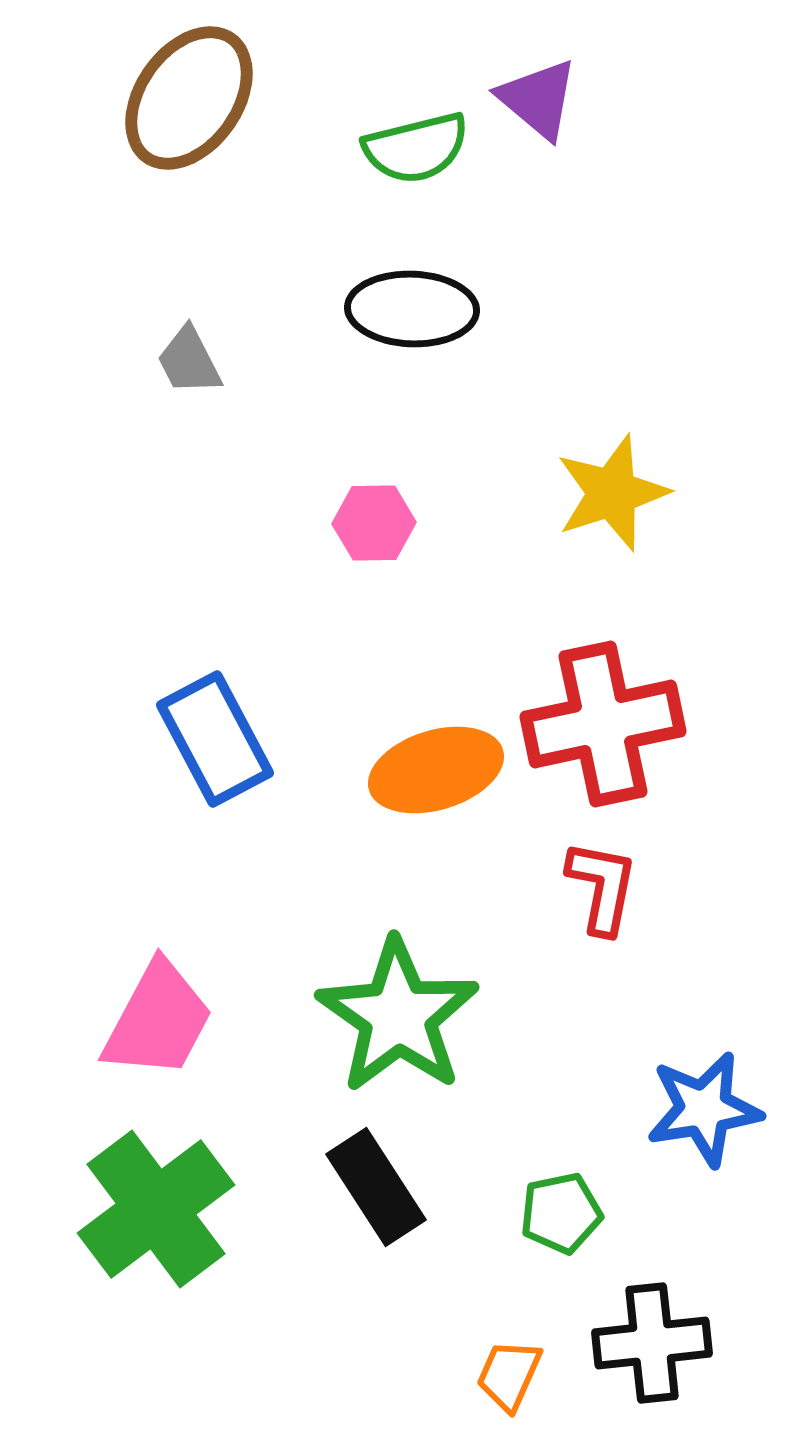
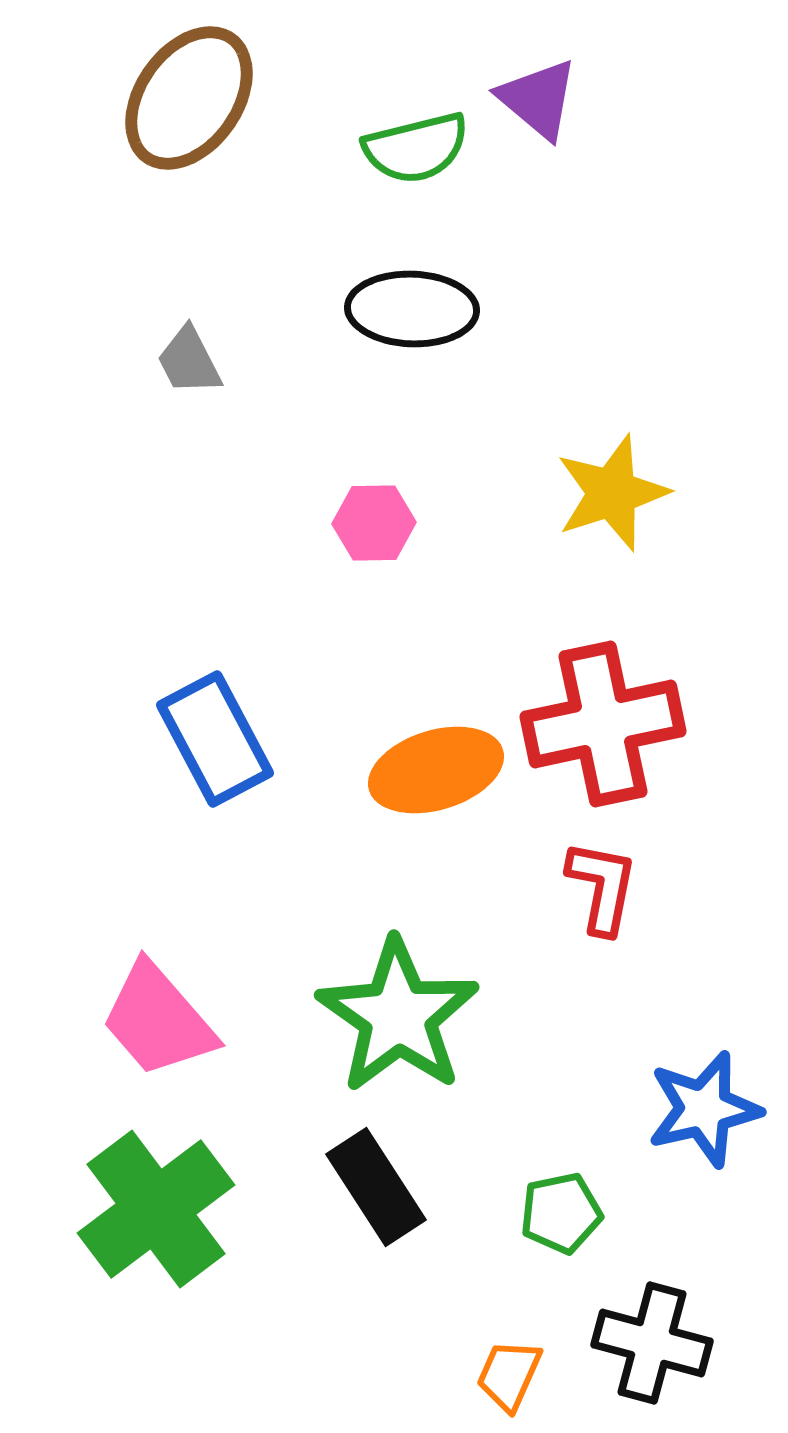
pink trapezoid: rotated 111 degrees clockwise
blue star: rotated 4 degrees counterclockwise
black cross: rotated 21 degrees clockwise
